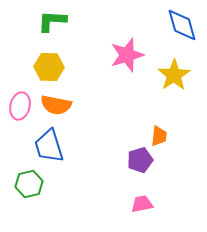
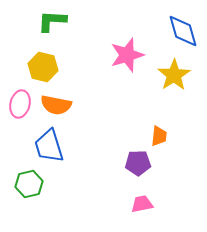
blue diamond: moved 1 px right, 6 px down
yellow hexagon: moved 6 px left; rotated 12 degrees clockwise
pink ellipse: moved 2 px up
purple pentagon: moved 2 px left, 3 px down; rotated 15 degrees clockwise
